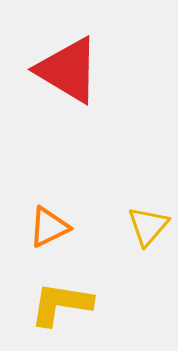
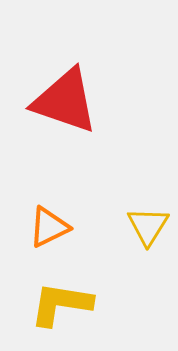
red triangle: moved 3 px left, 31 px down; rotated 12 degrees counterclockwise
yellow triangle: rotated 9 degrees counterclockwise
